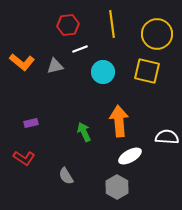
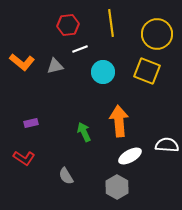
yellow line: moved 1 px left, 1 px up
yellow square: rotated 8 degrees clockwise
white semicircle: moved 8 px down
